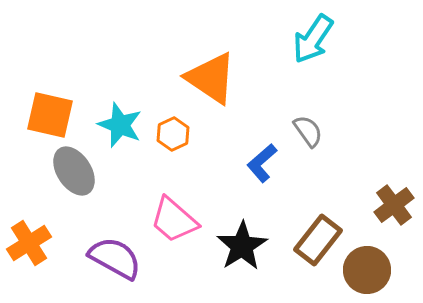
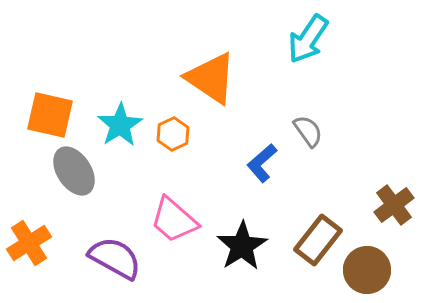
cyan arrow: moved 5 px left
cyan star: rotated 18 degrees clockwise
